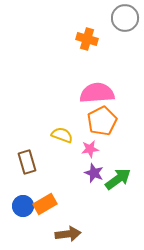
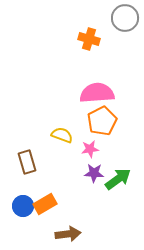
orange cross: moved 2 px right
purple star: rotated 18 degrees counterclockwise
